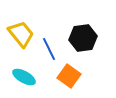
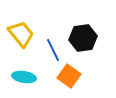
blue line: moved 4 px right, 1 px down
cyan ellipse: rotated 20 degrees counterclockwise
